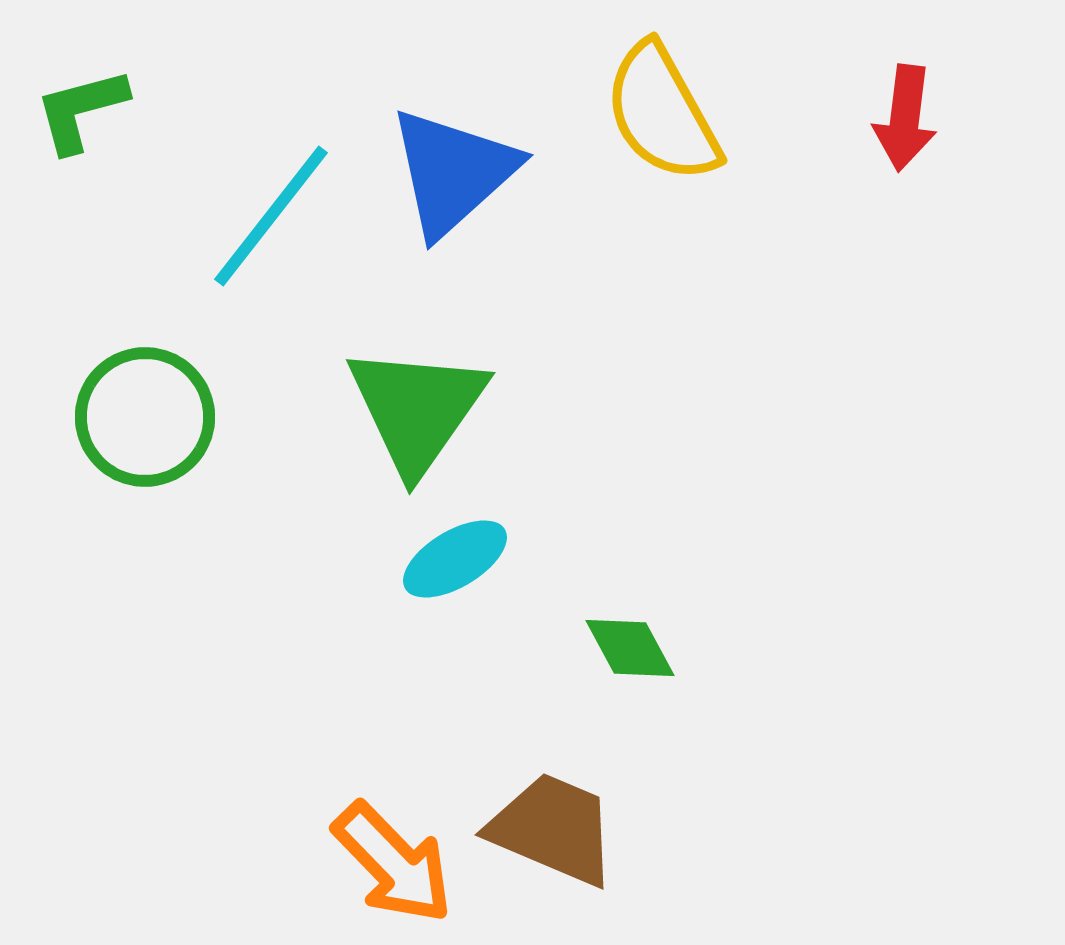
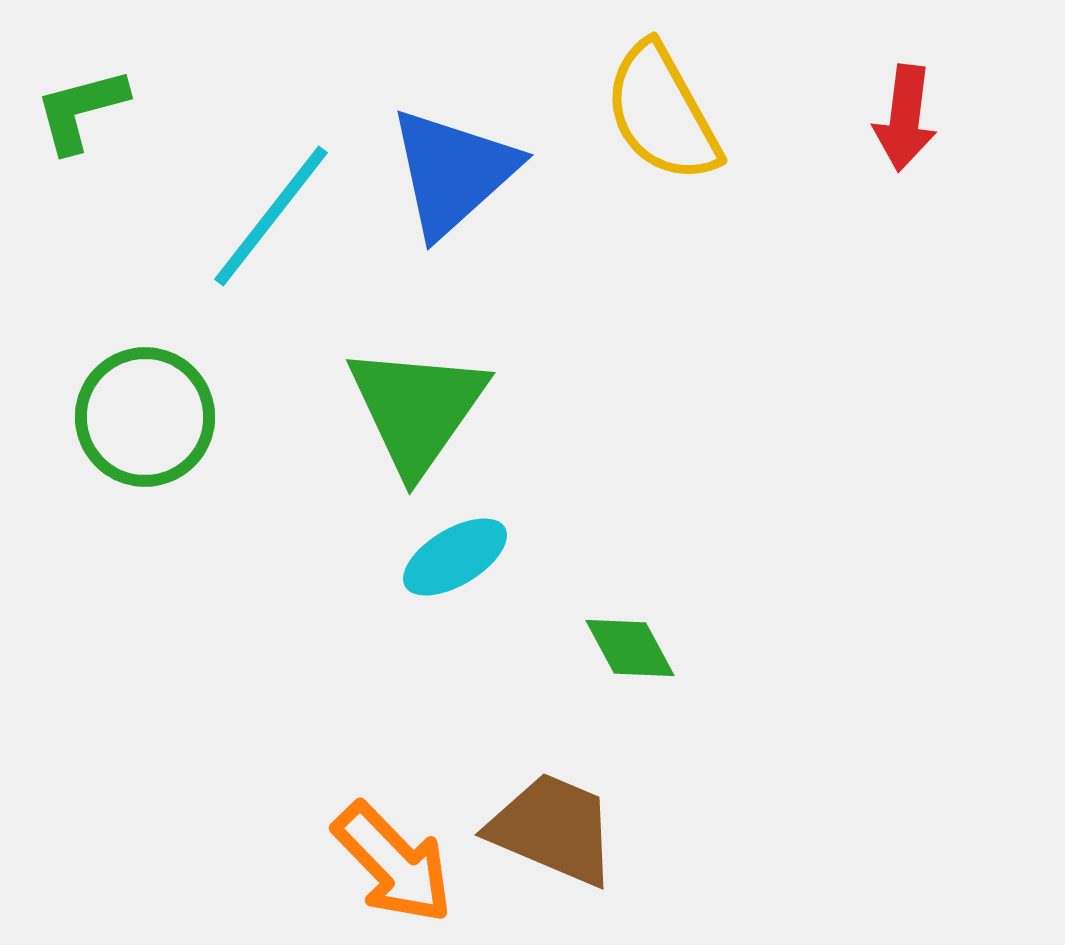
cyan ellipse: moved 2 px up
